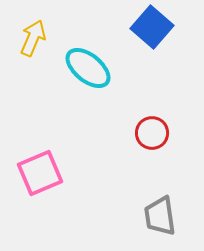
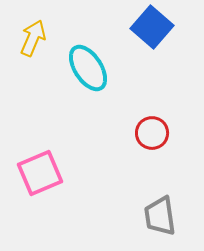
cyan ellipse: rotated 18 degrees clockwise
